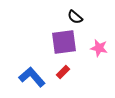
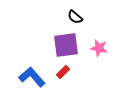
purple square: moved 2 px right, 3 px down
